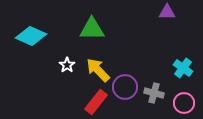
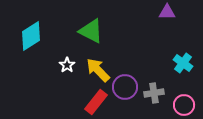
green triangle: moved 1 px left, 2 px down; rotated 28 degrees clockwise
cyan diamond: rotated 56 degrees counterclockwise
cyan cross: moved 5 px up
gray cross: rotated 24 degrees counterclockwise
pink circle: moved 2 px down
